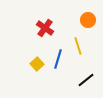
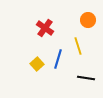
black line: moved 2 px up; rotated 48 degrees clockwise
